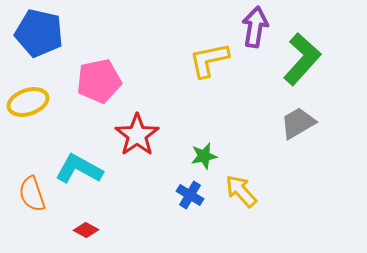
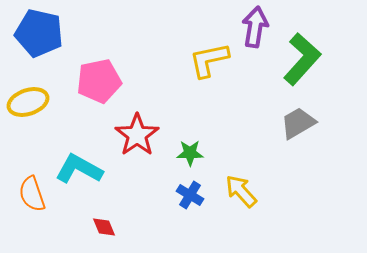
green star: moved 14 px left, 3 px up; rotated 12 degrees clockwise
red diamond: moved 18 px right, 3 px up; rotated 40 degrees clockwise
